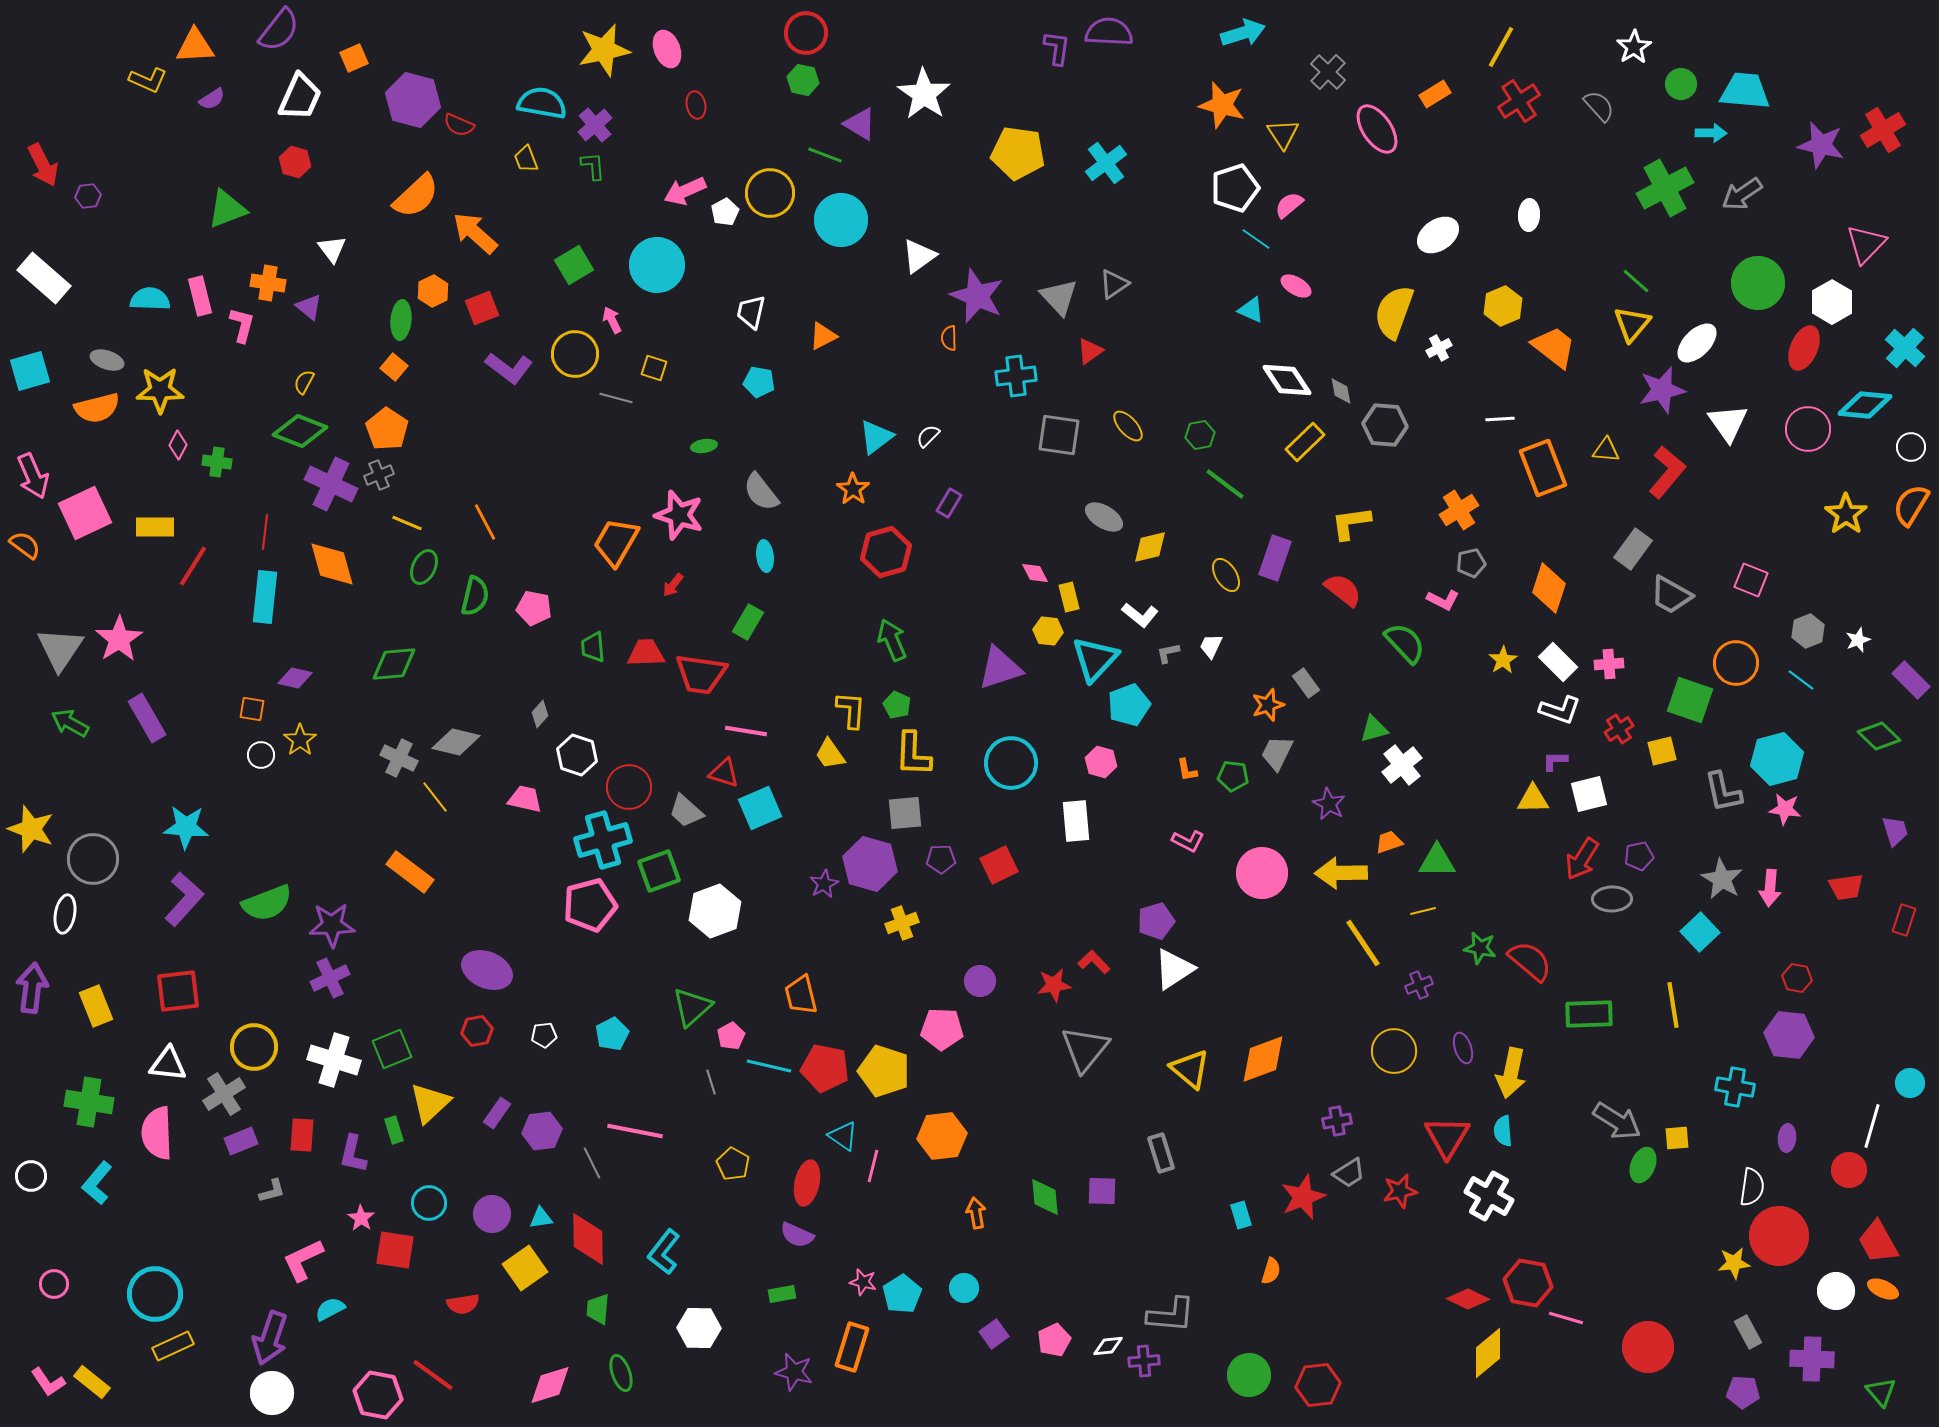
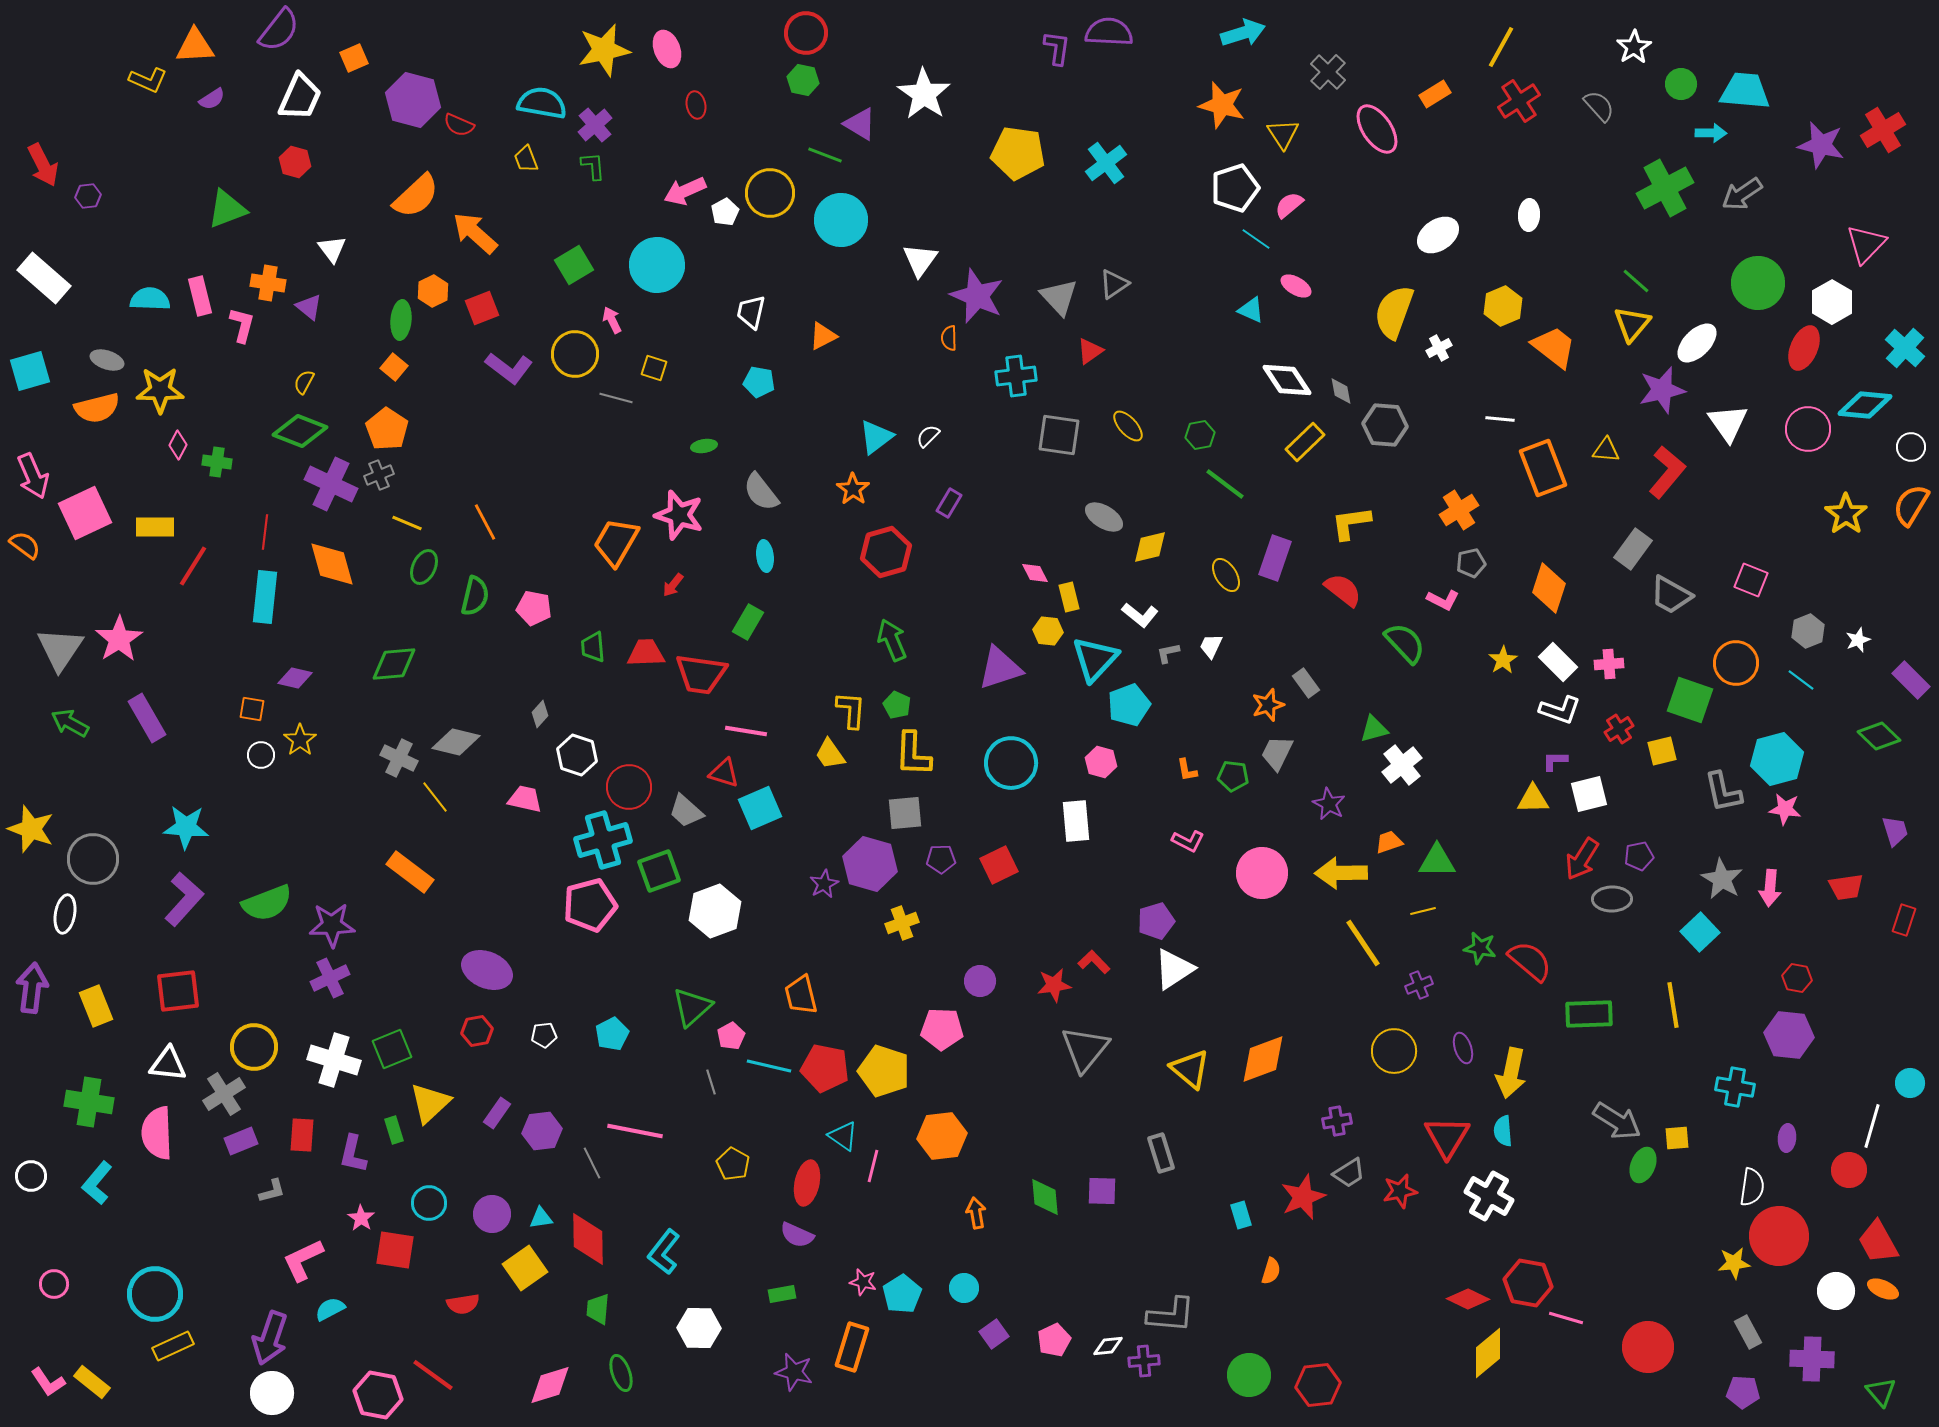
white triangle at (919, 256): moved 1 px right, 4 px down; rotated 18 degrees counterclockwise
white line at (1500, 419): rotated 8 degrees clockwise
